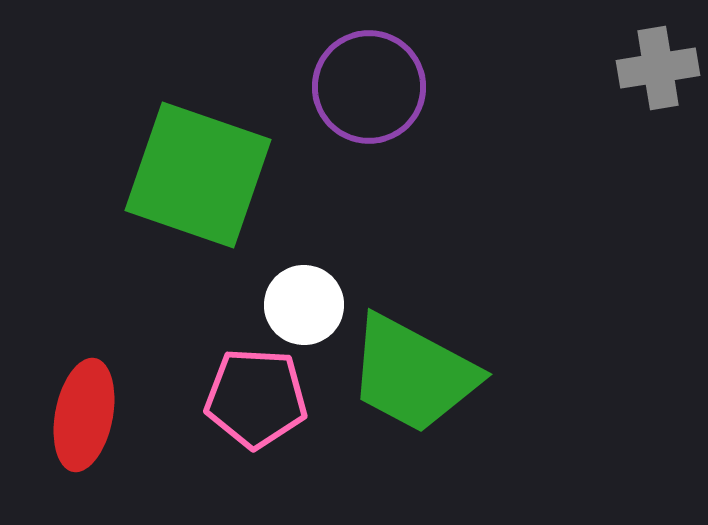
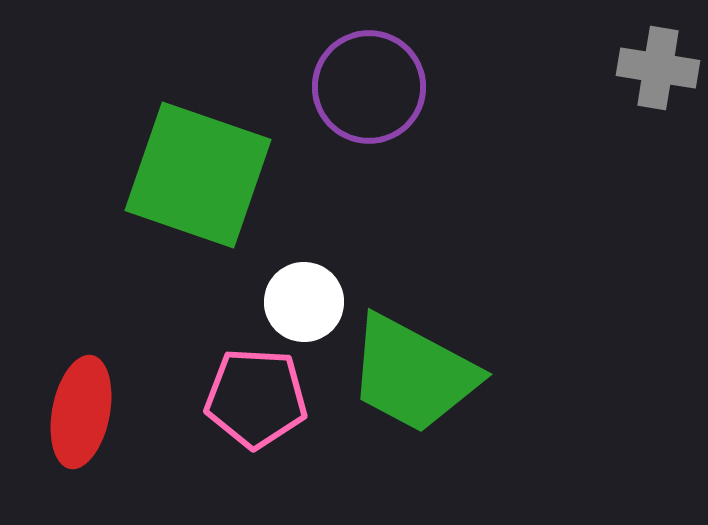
gray cross: rotated 18 degrees clockwise
white circle: moved 3 px up
red ellipse: moved 3 px left, 3 px up
